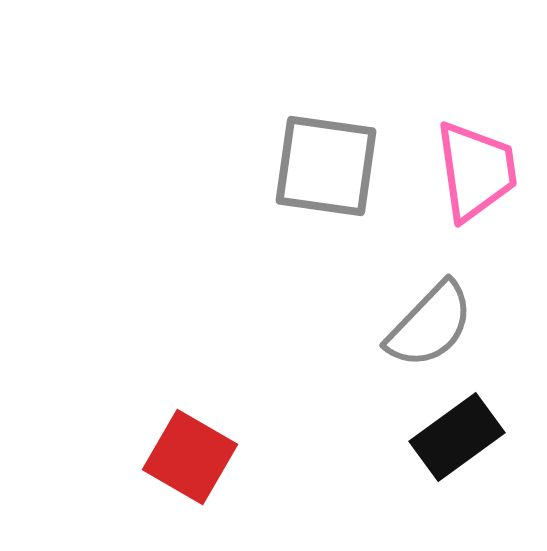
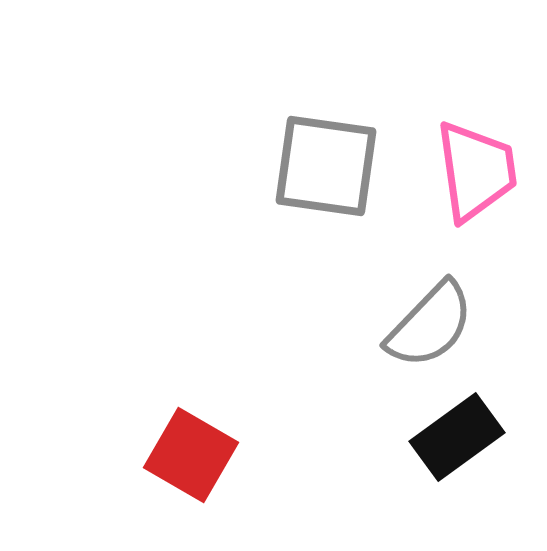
red square: moved 1 px right, 2 px up
